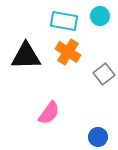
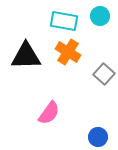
gray square: rotated 10 degrees counterclockwise
